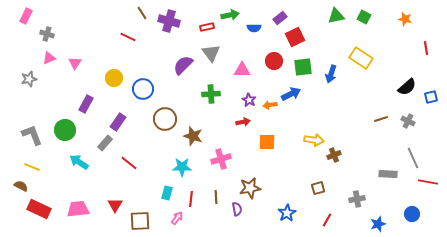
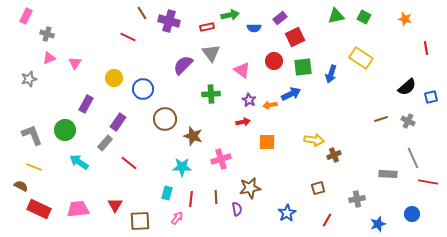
pink triangle at (242, 70): rotated 36 degrees clockwise
yellow line at (32, 167): moved 2 px right
